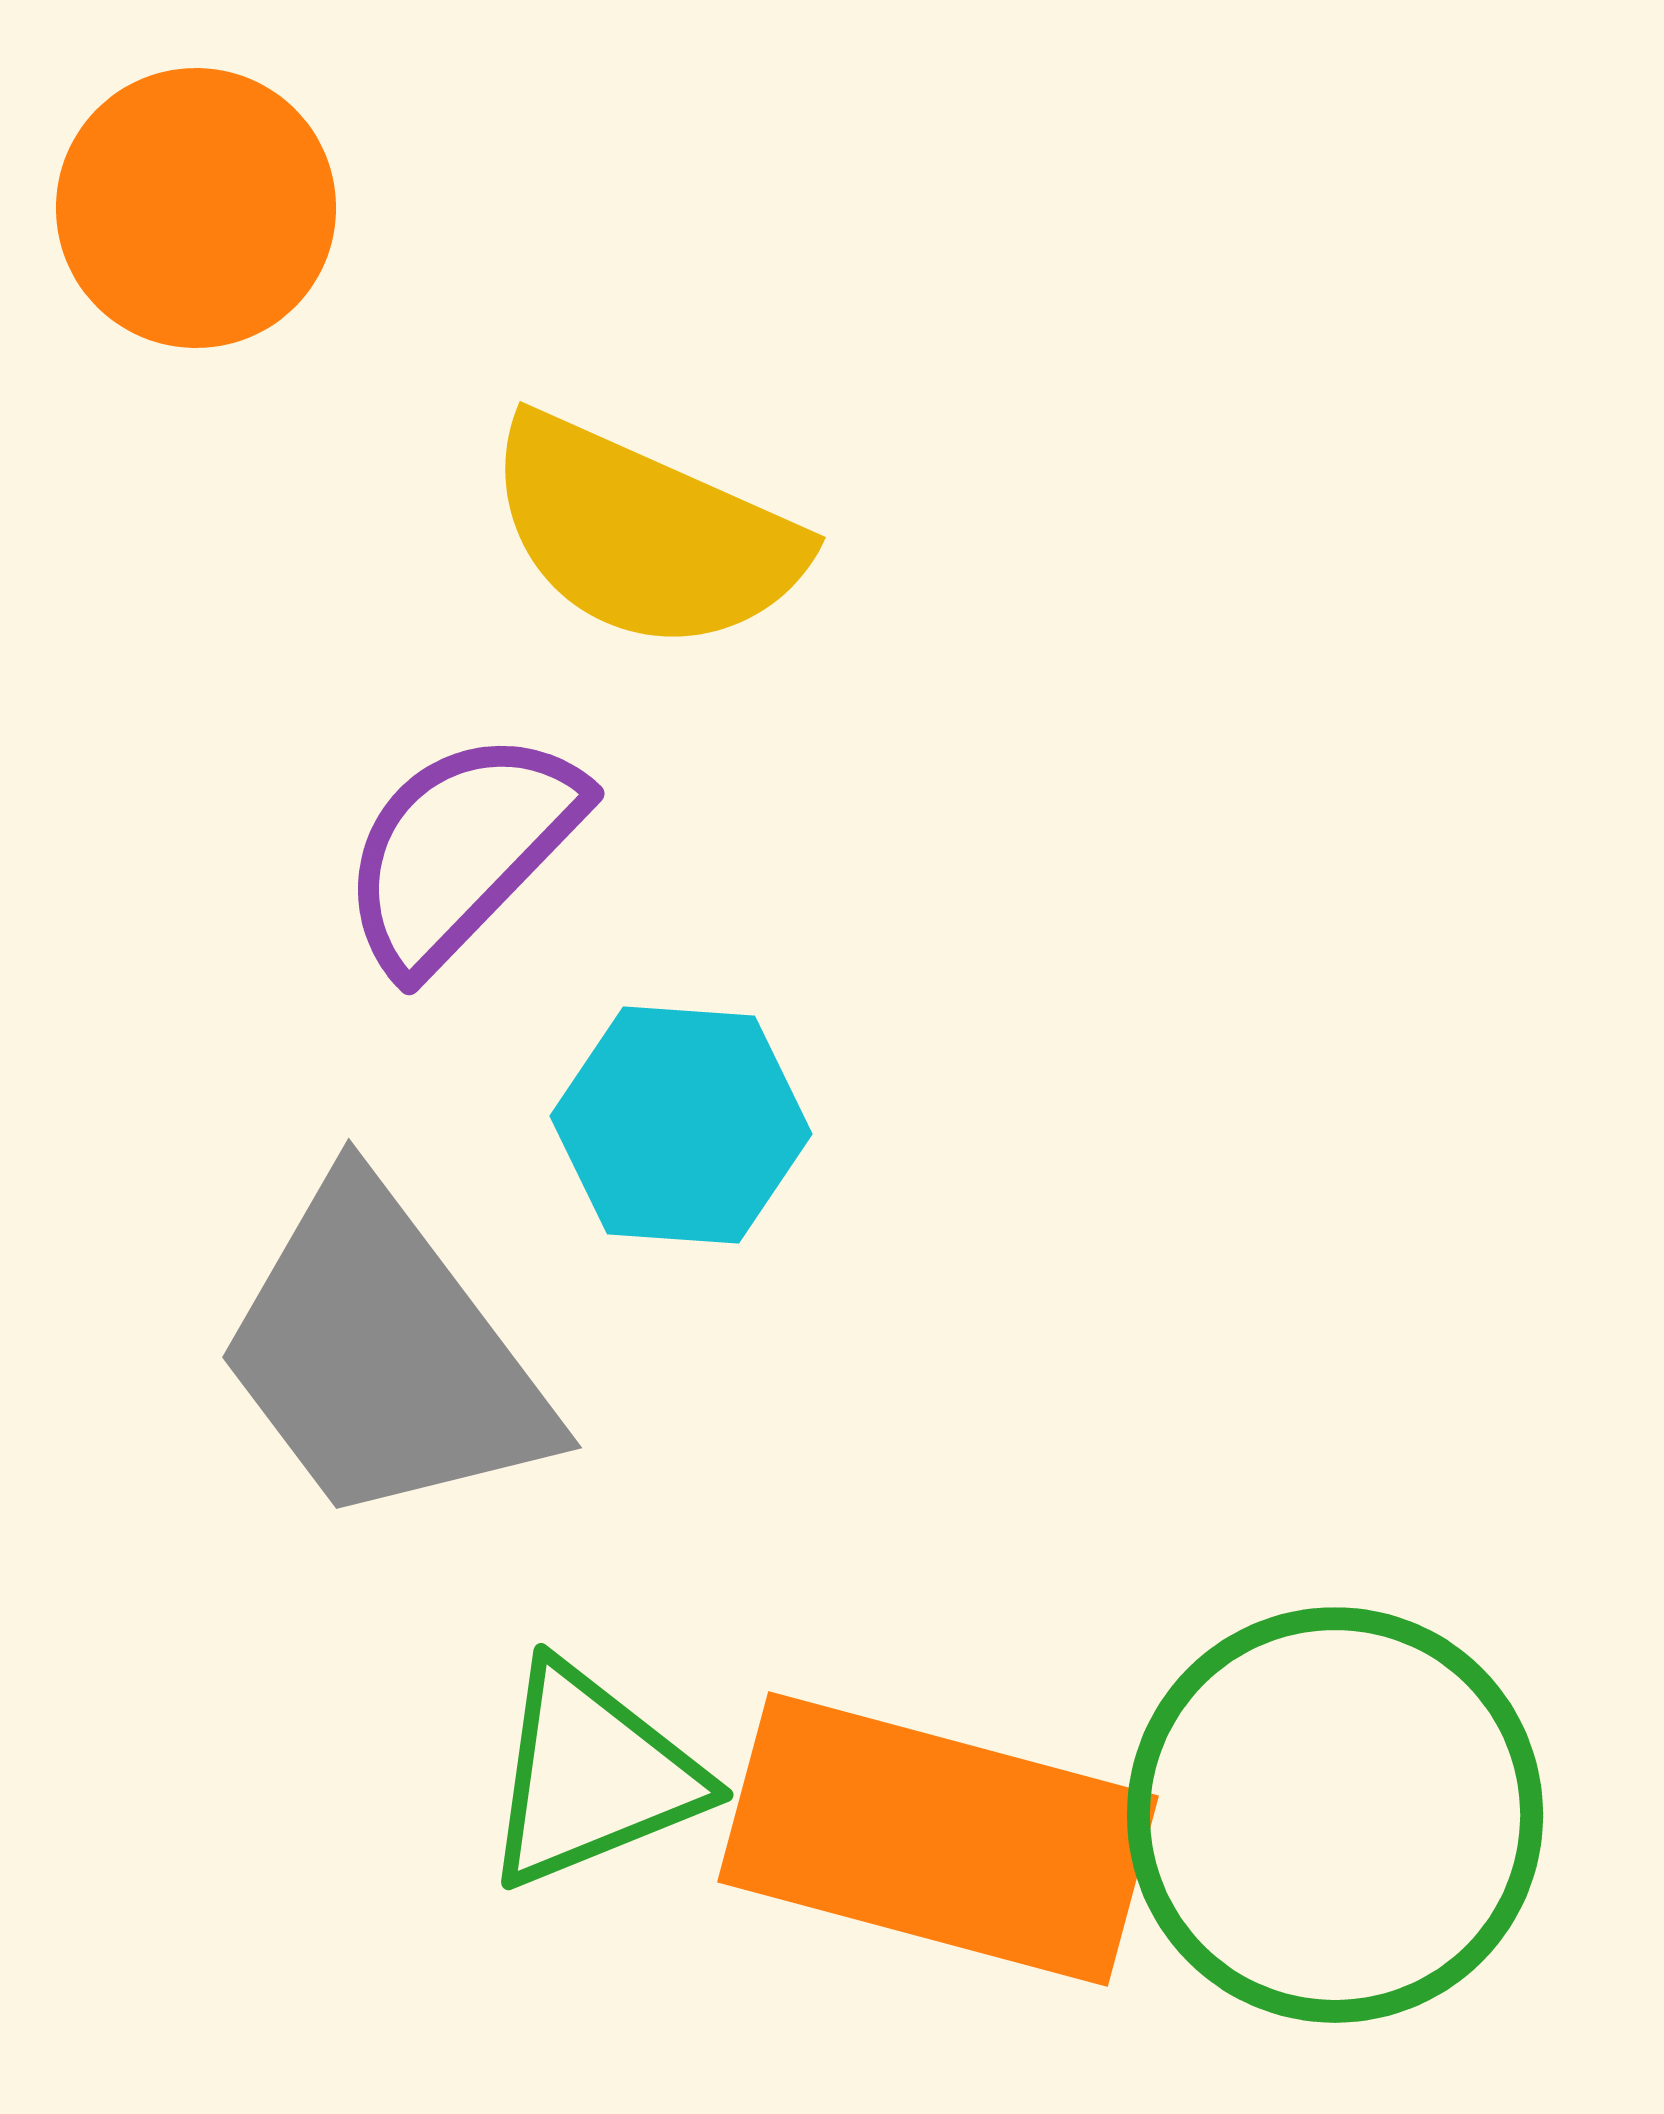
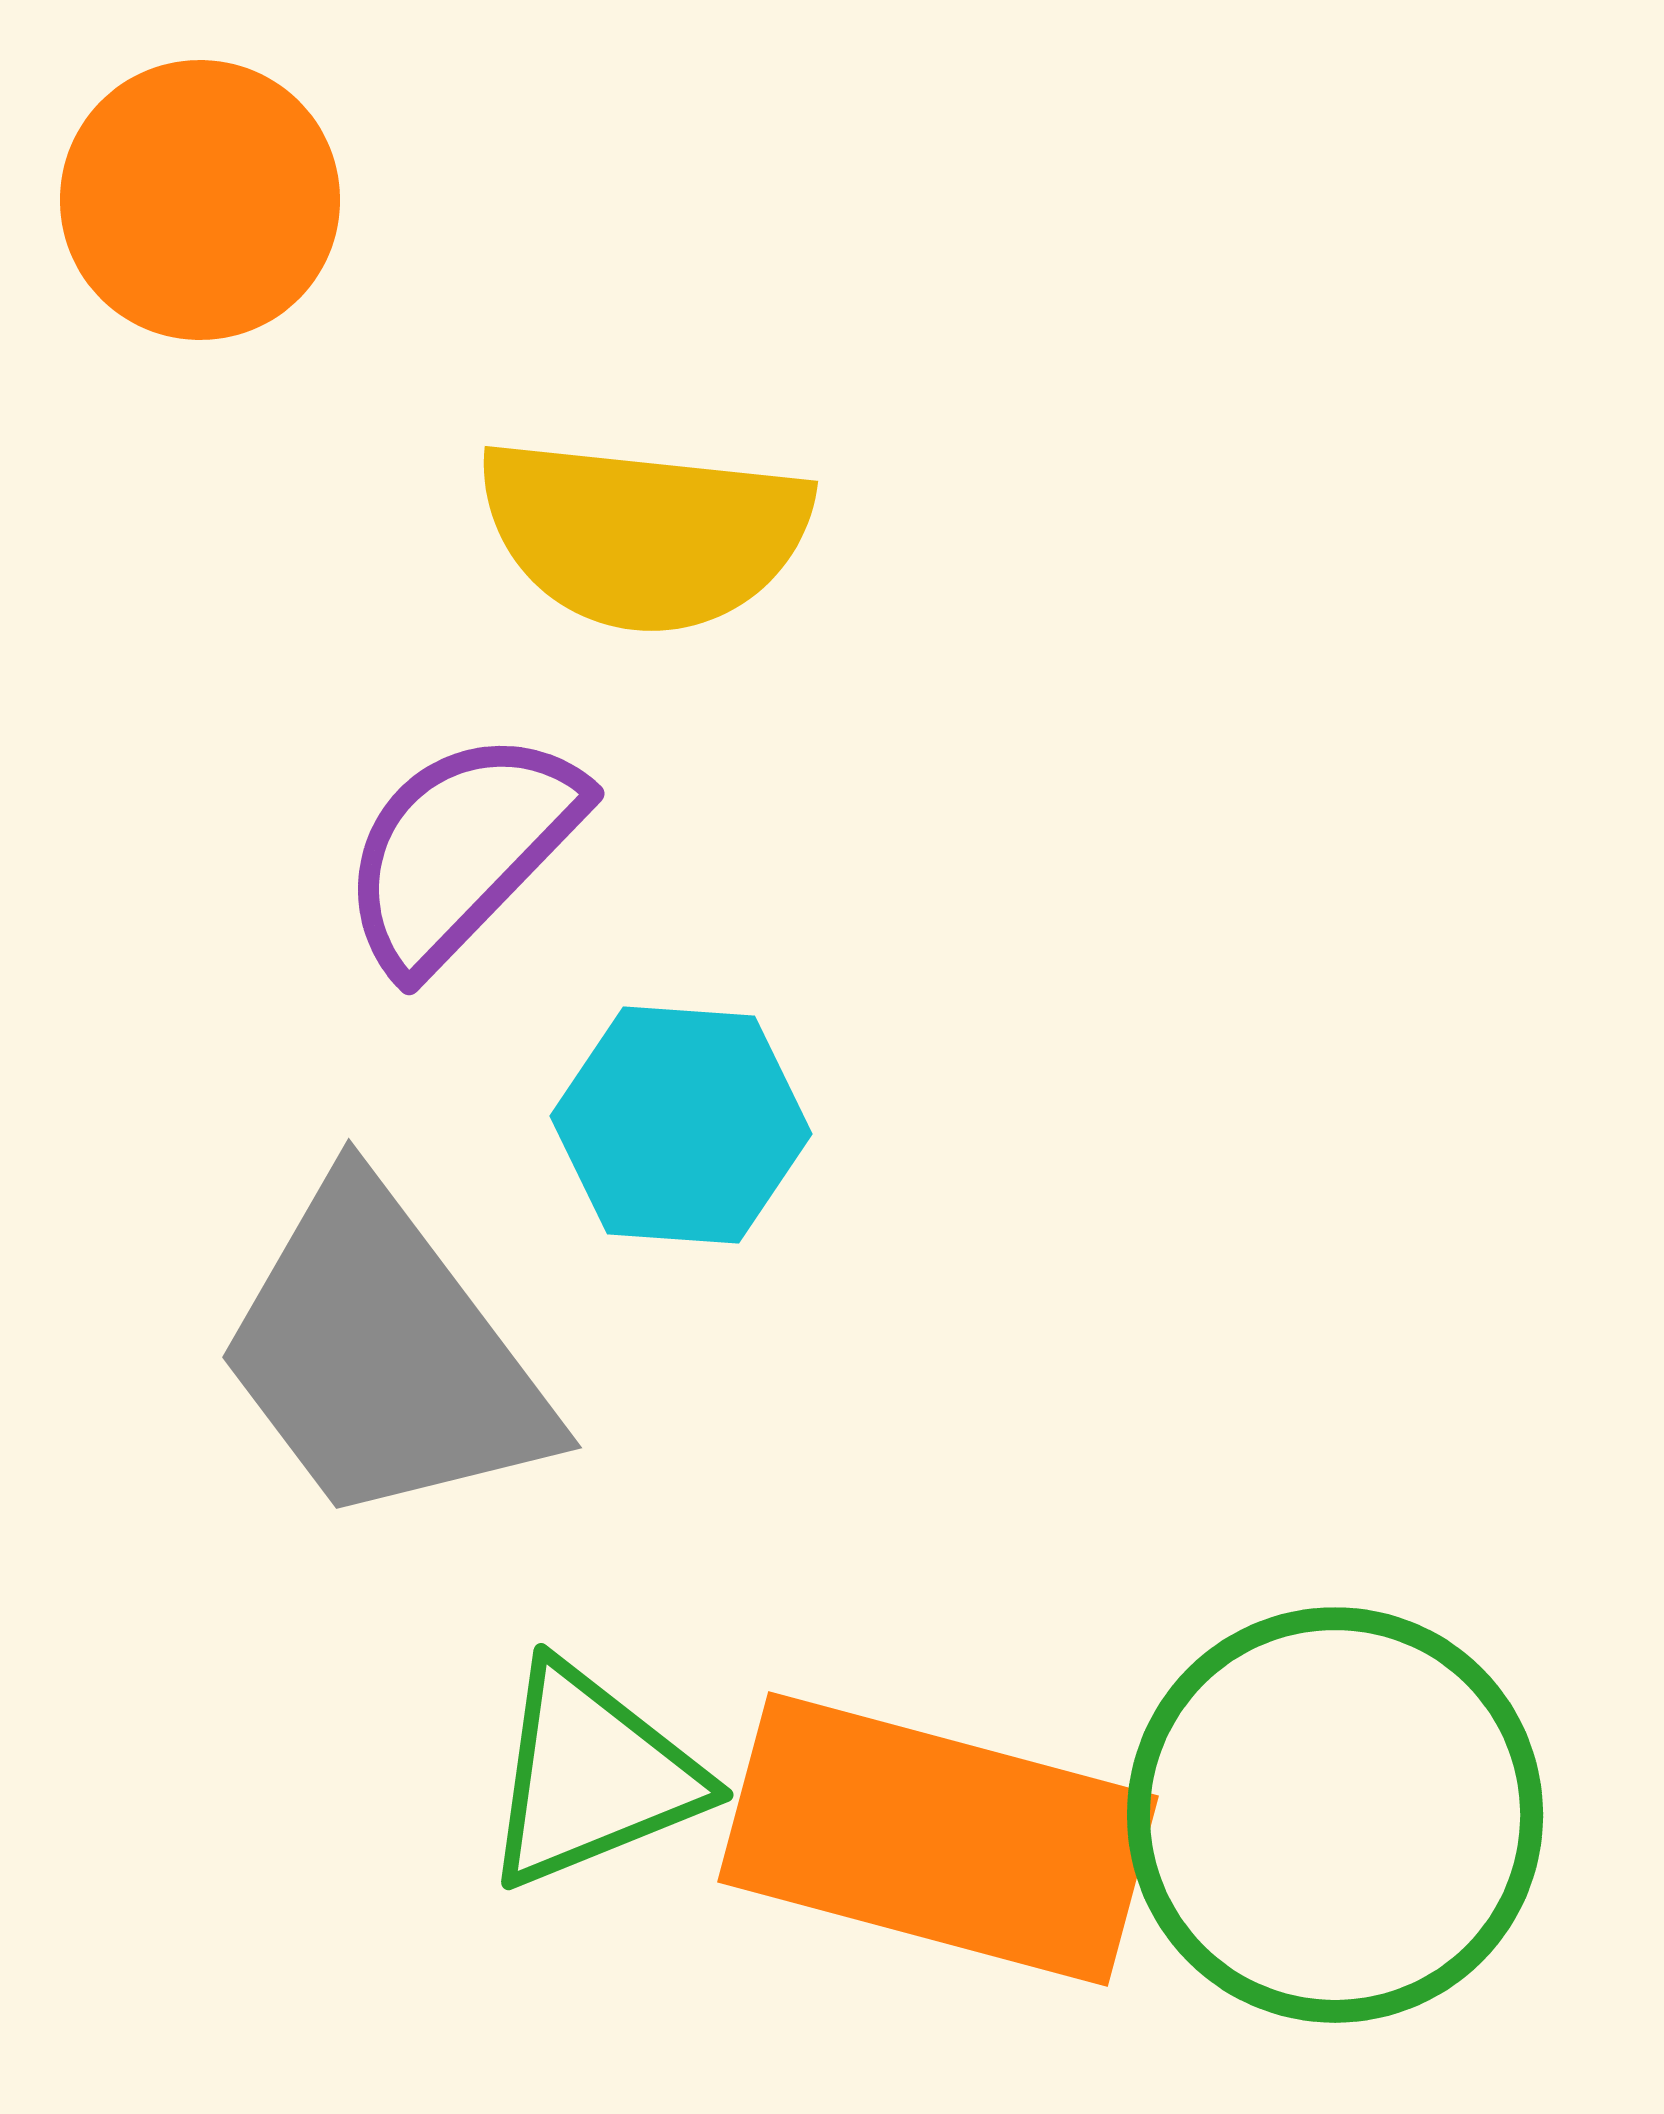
orange circle: moved 4 px right, 8 px up
yellow semicircle: rotated 18 degrees counterclockwise
